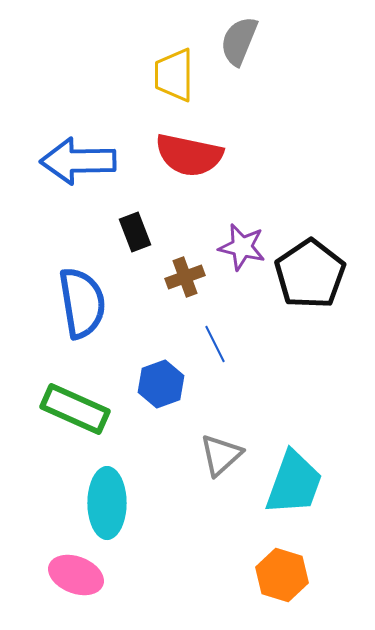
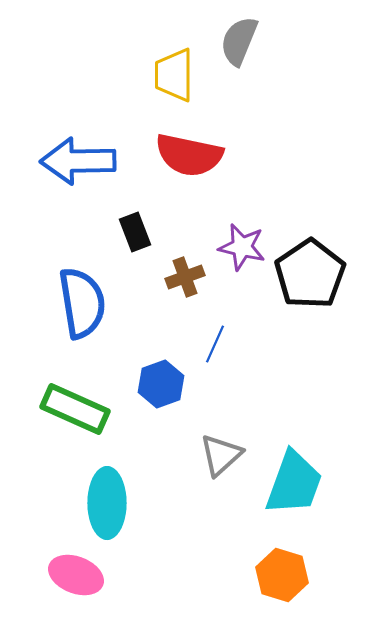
blue line: rotated 51 degrees clockwise
